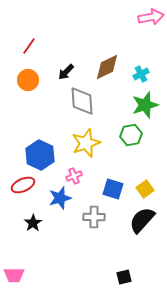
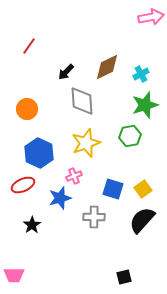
orange circle: moved 1 px left, 29 px down
green hexagon: moved 1 px left, 1 px down
blue hexagon: moved 1 px left, 2 px up
yellow square: moved 2 px left
black star: moved 1 px left, 2 px down
